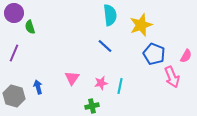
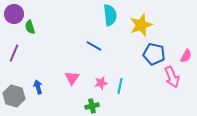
purple circle: moved 1 px down
blue line: moved 11 px left; rotated 14 degrees counterclockwise
blue pentagon: rotated 10 degrees counterclockwise
